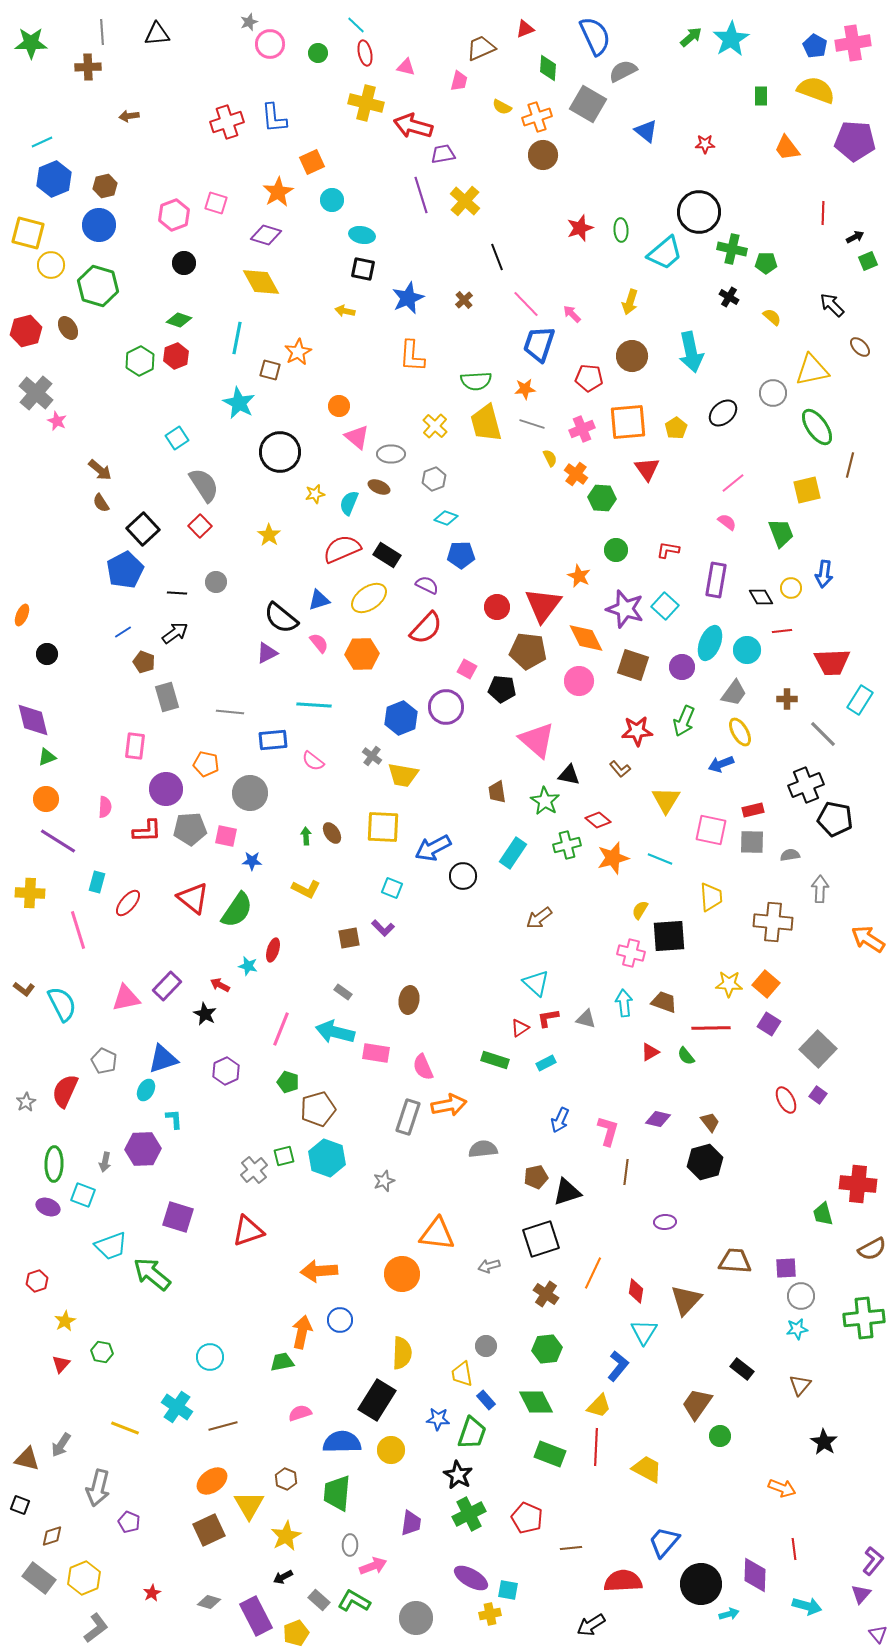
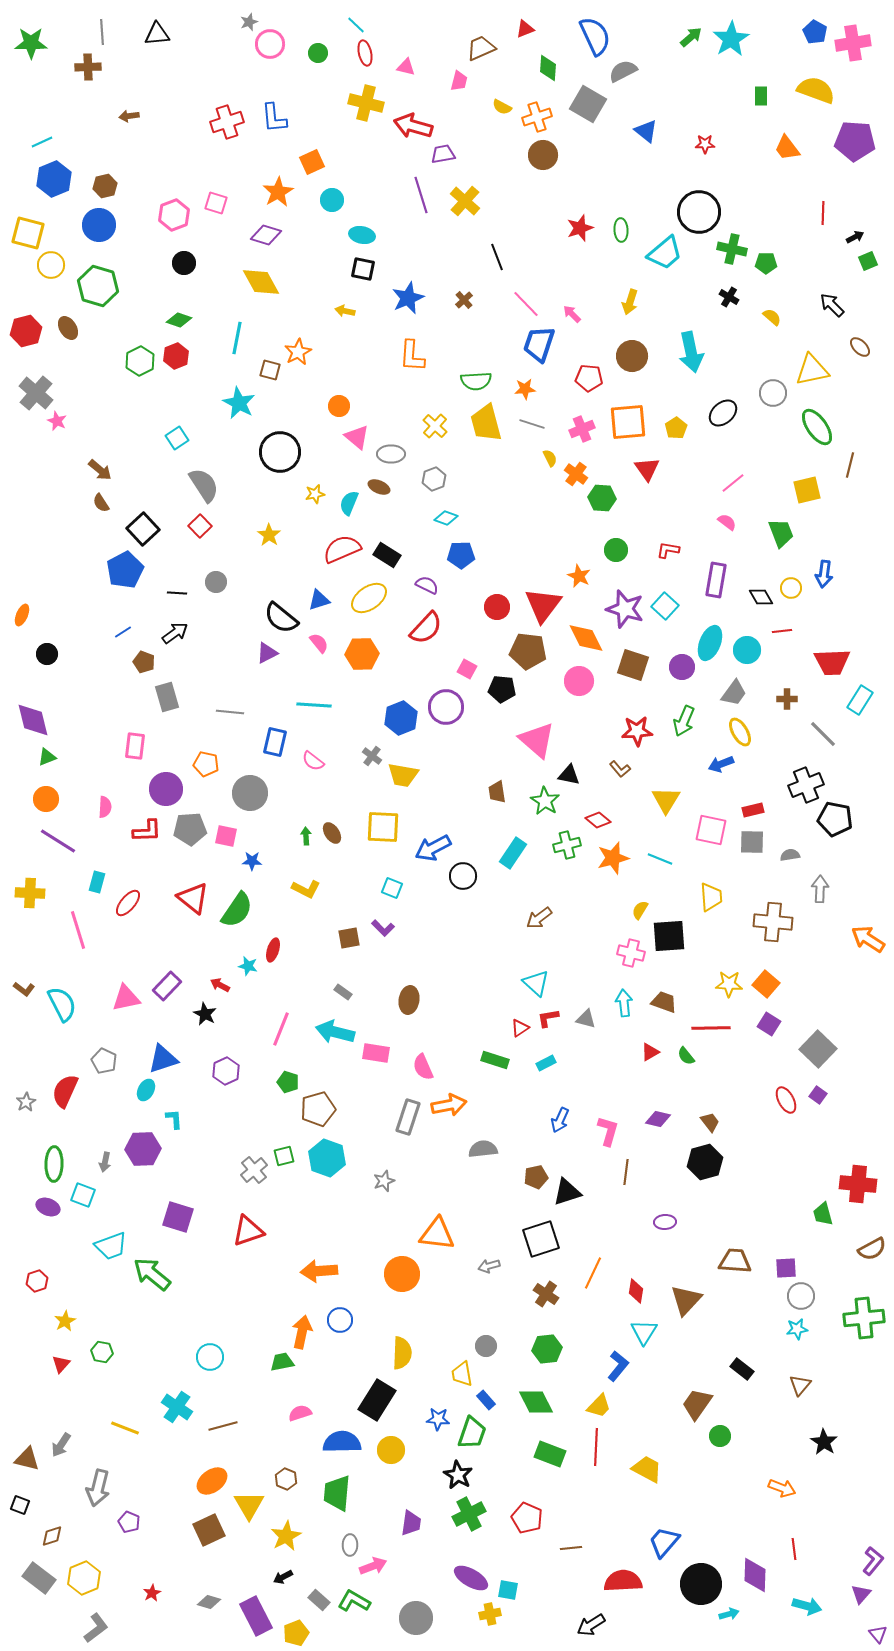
blue pentagon at (815, 46): moved 14 px up
blue rectangle at (273, 740): moved 2 px right, 2 px down; rotated 72 degrees counterclockwise
